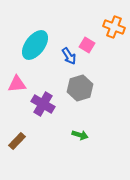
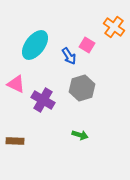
orange cross: rotated 15 degrees clockwise
pink triangle: moved 1 px left; rotated 30 degrees clockwise
gray hexagon: moved 2 px right
purple cross: moved 4 px up
brown rectangle: moved 2 px left; rotated 48 degrees clockwise
